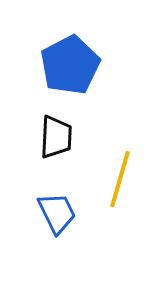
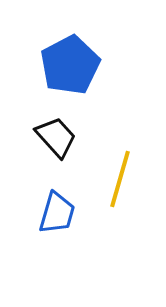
black trapezoid: rotated 45 degrees counterclockwise
blue trapezoid: rotated 42 degrees clockwise
